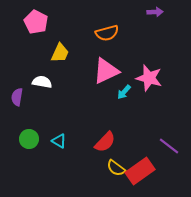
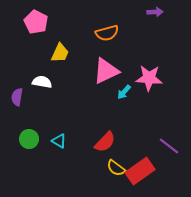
pink star: rotated 12 degrees counterclockwise
